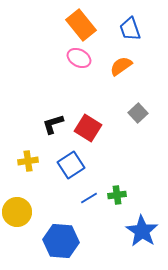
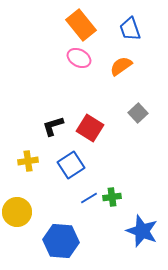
black L-shape: moved 2 px down
red square: moved 2 px right
green cross: moved 5 px left, 2 px down
blue star: rotated 12 degrees counterclockwise
